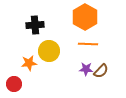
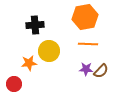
orange hexagon: rotated 20 degrees clockwise
